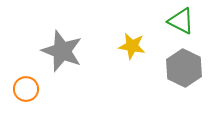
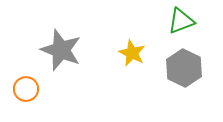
green triangle: rotated 48 degrees counterclockwise
yellow star: moved 7 px down; rotated 16 degrees clockwise
gray star: moved 1 px left, 1 px up
